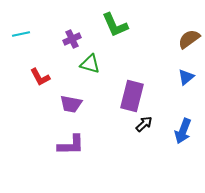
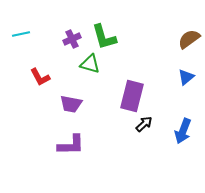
green L-shape: moved 11 px left, 12 px down; rotated 8 degrees clockwise
